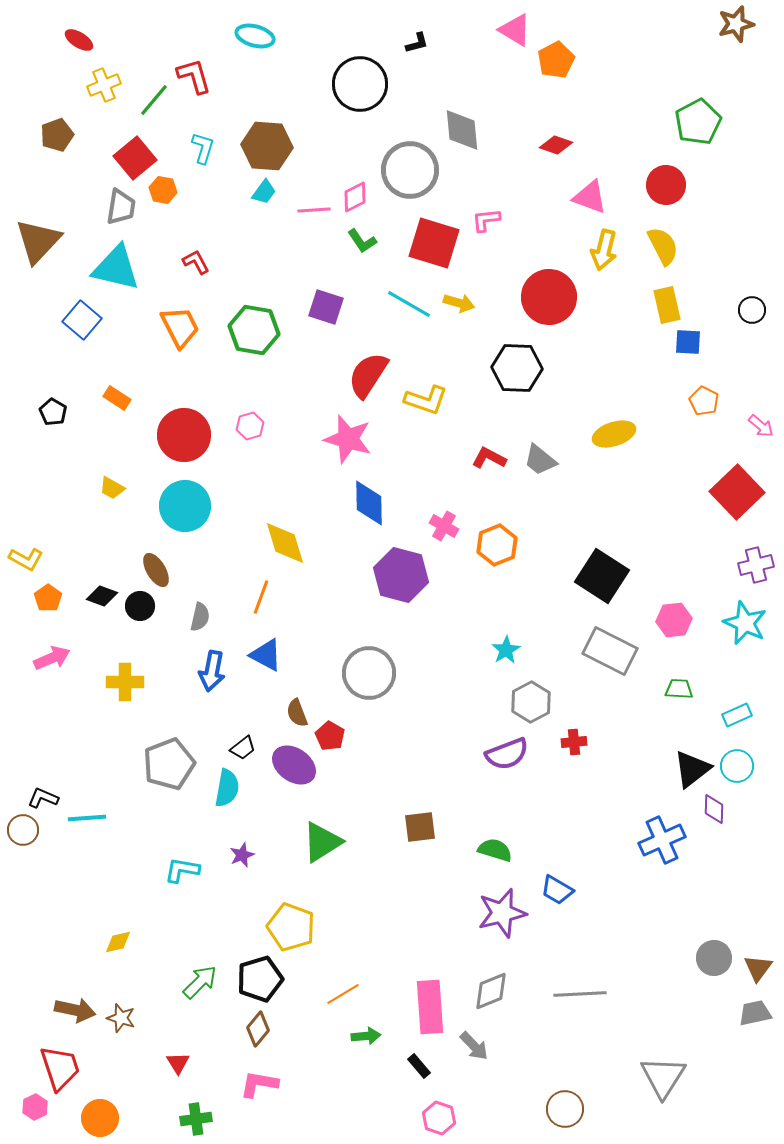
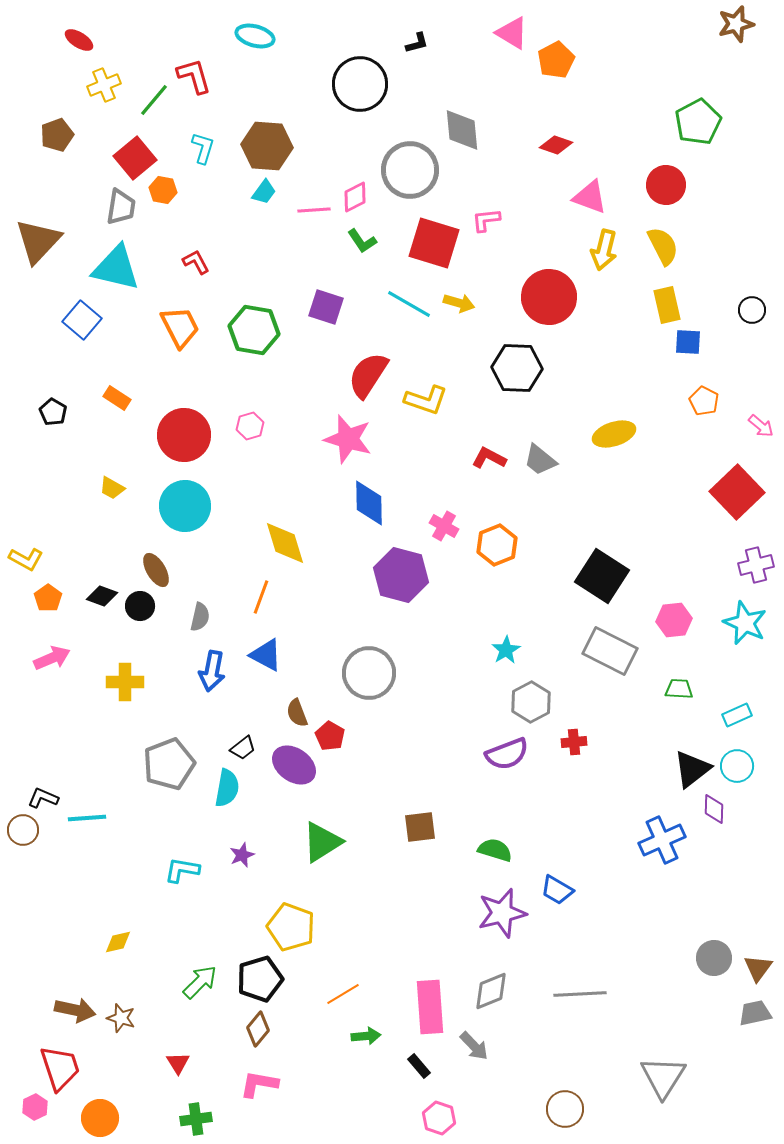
pink triangle at (515, 30): moved 3 px left, 3 px down
